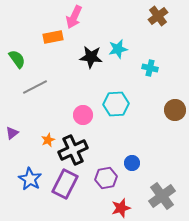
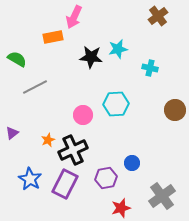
green semicircle: rotated 24 degrees counterclockwise
